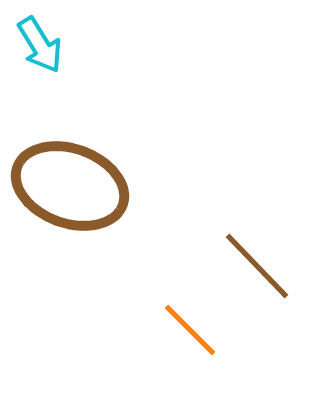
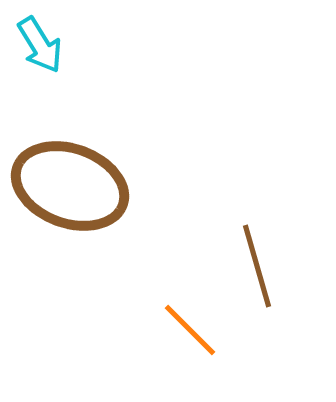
brown line: rotated 28 degrees clockwise
